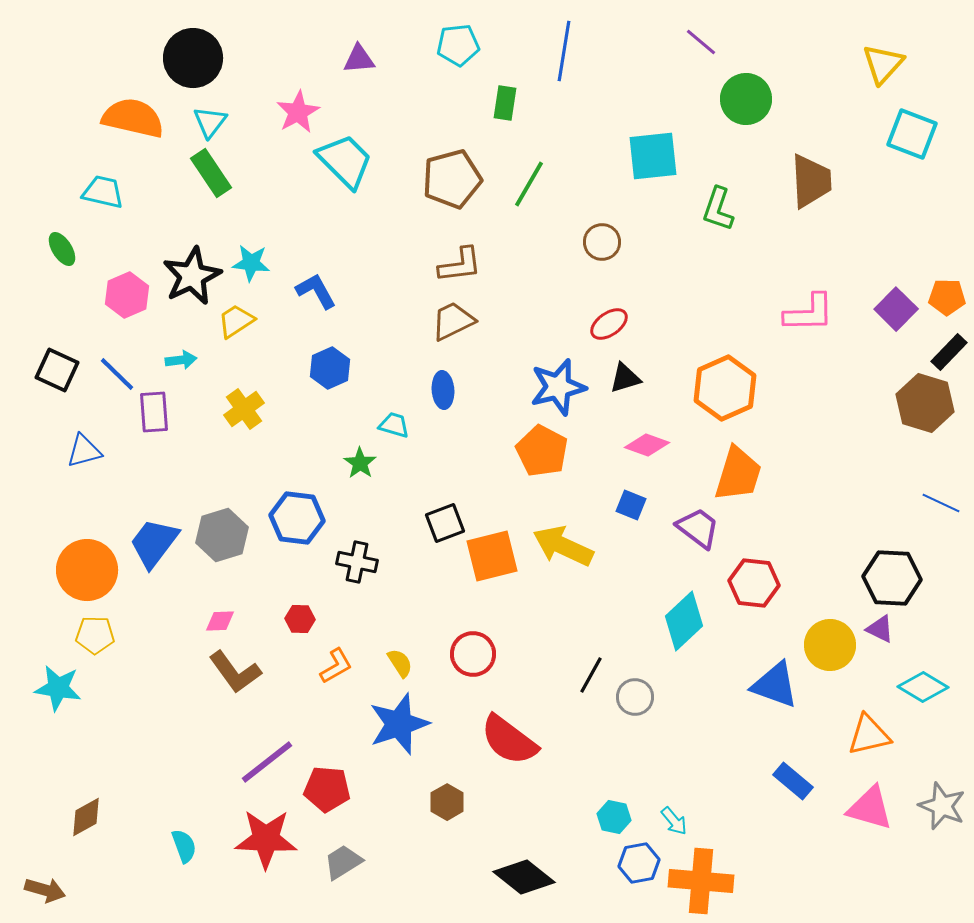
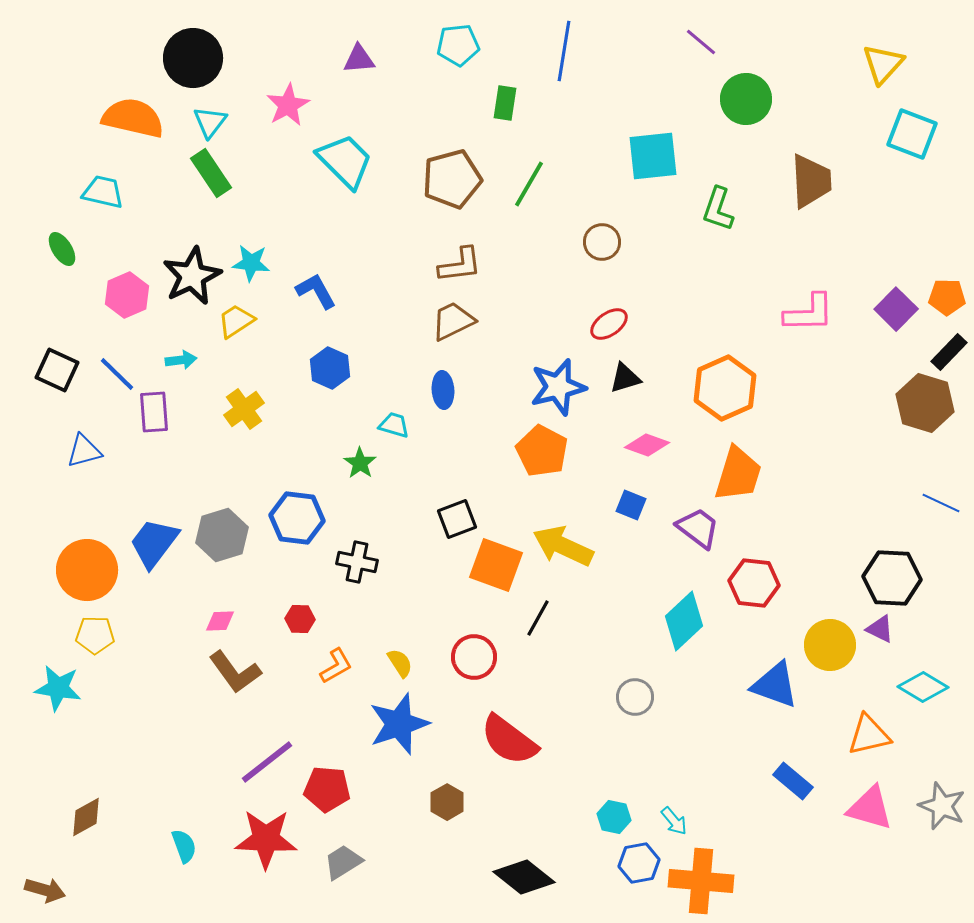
pink star at (298, 112): moved 10 px left, 7 px up
blue hexagon at (330, 368): rotated 12 degrees counterclockwise
black square at (445, 523): moved 12 px right, 4 px up
orange square at (492, 556): moved 4 px right, 9 px down; rotated 34 degrees clockwise
red circle at (473, 654): moved 1 px right, 3 px down
black line at (591, 675): moved 53 px left, 57 px up
